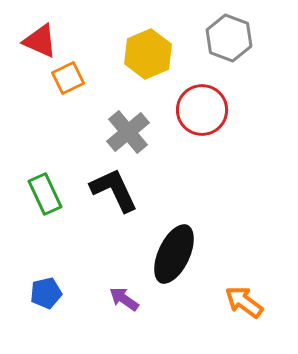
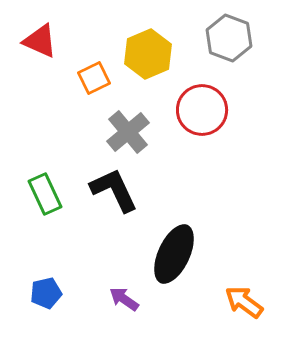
orange square: moved 26 px right
